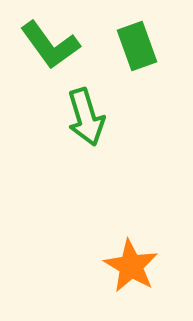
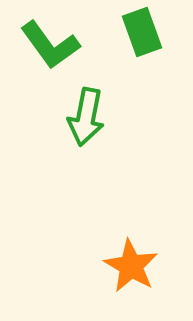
green rectangle: moved 5 px right, 14 px up
green arrow: rotated 28 degrees clockwise
